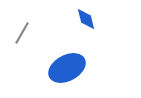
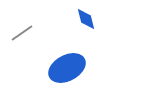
gray line: rotated 25 degrees clockwise
